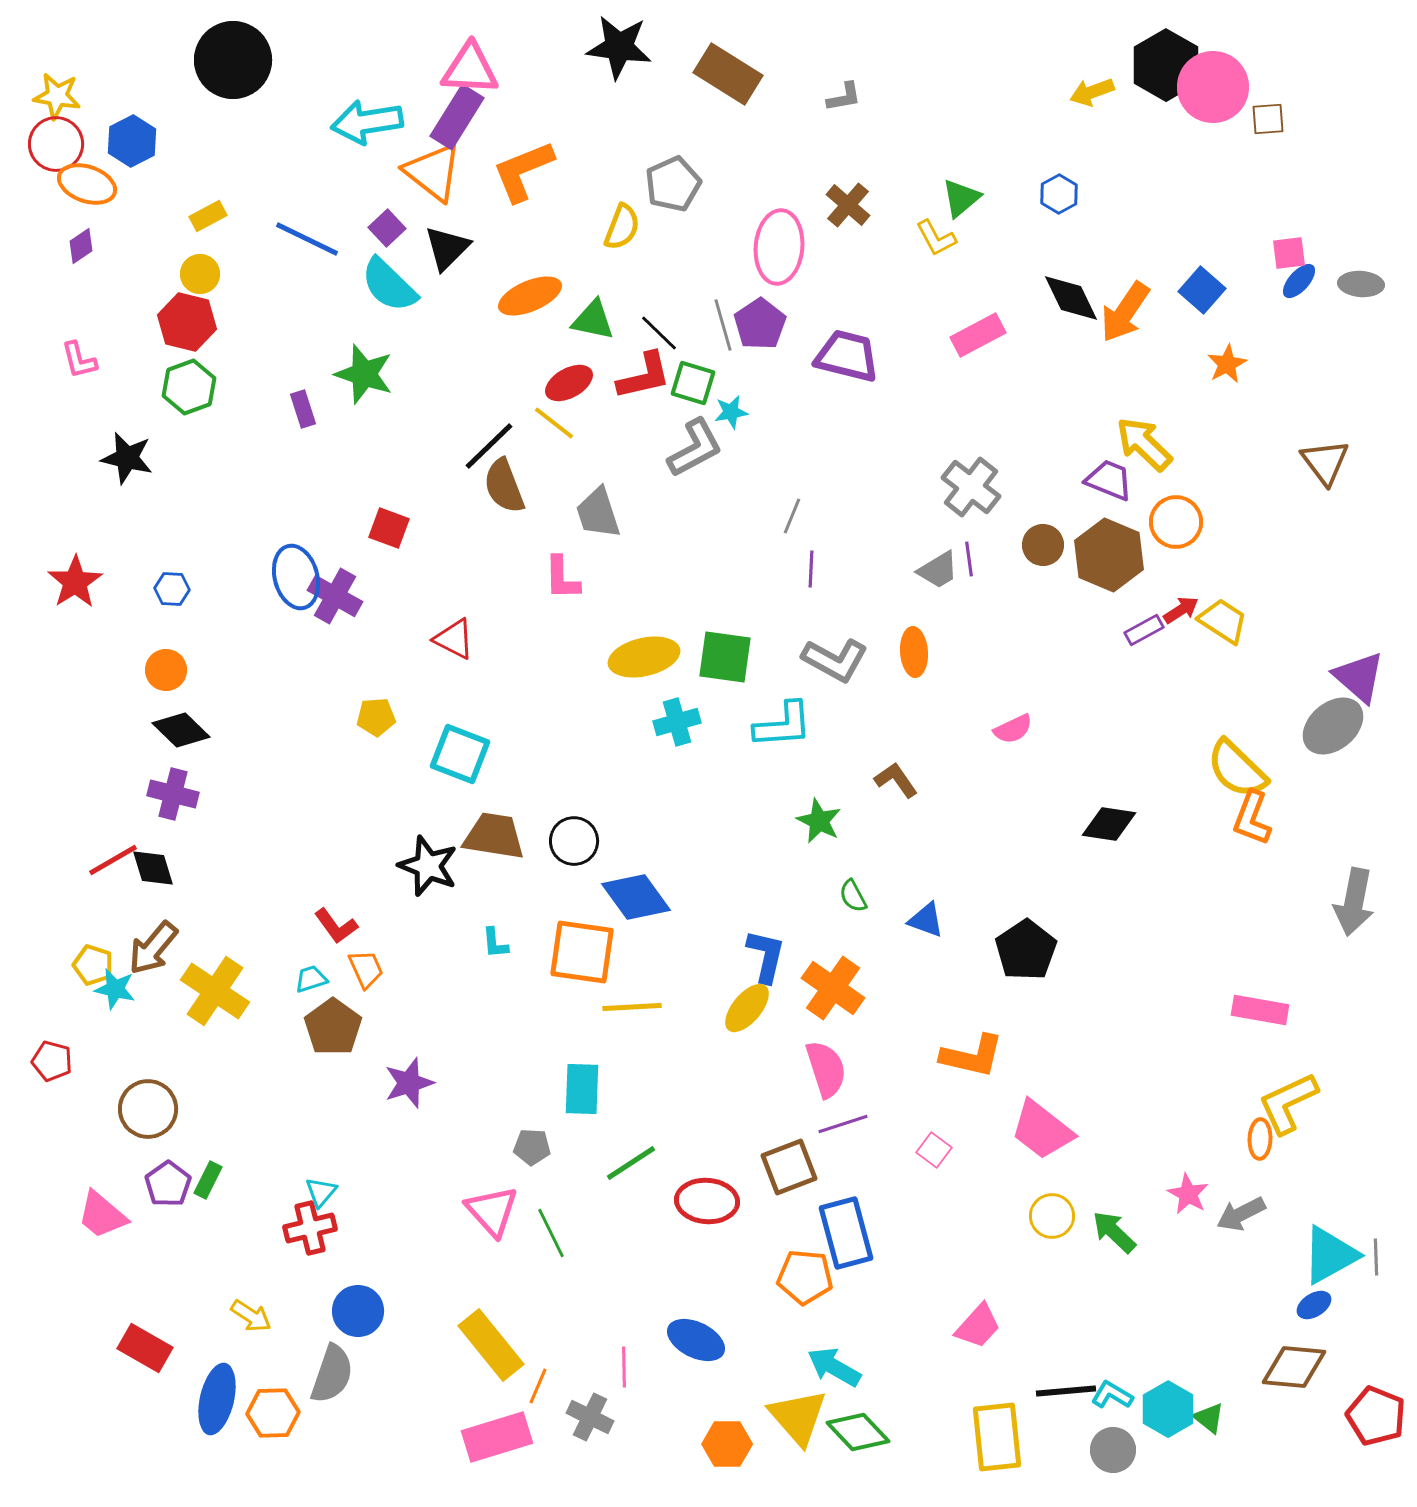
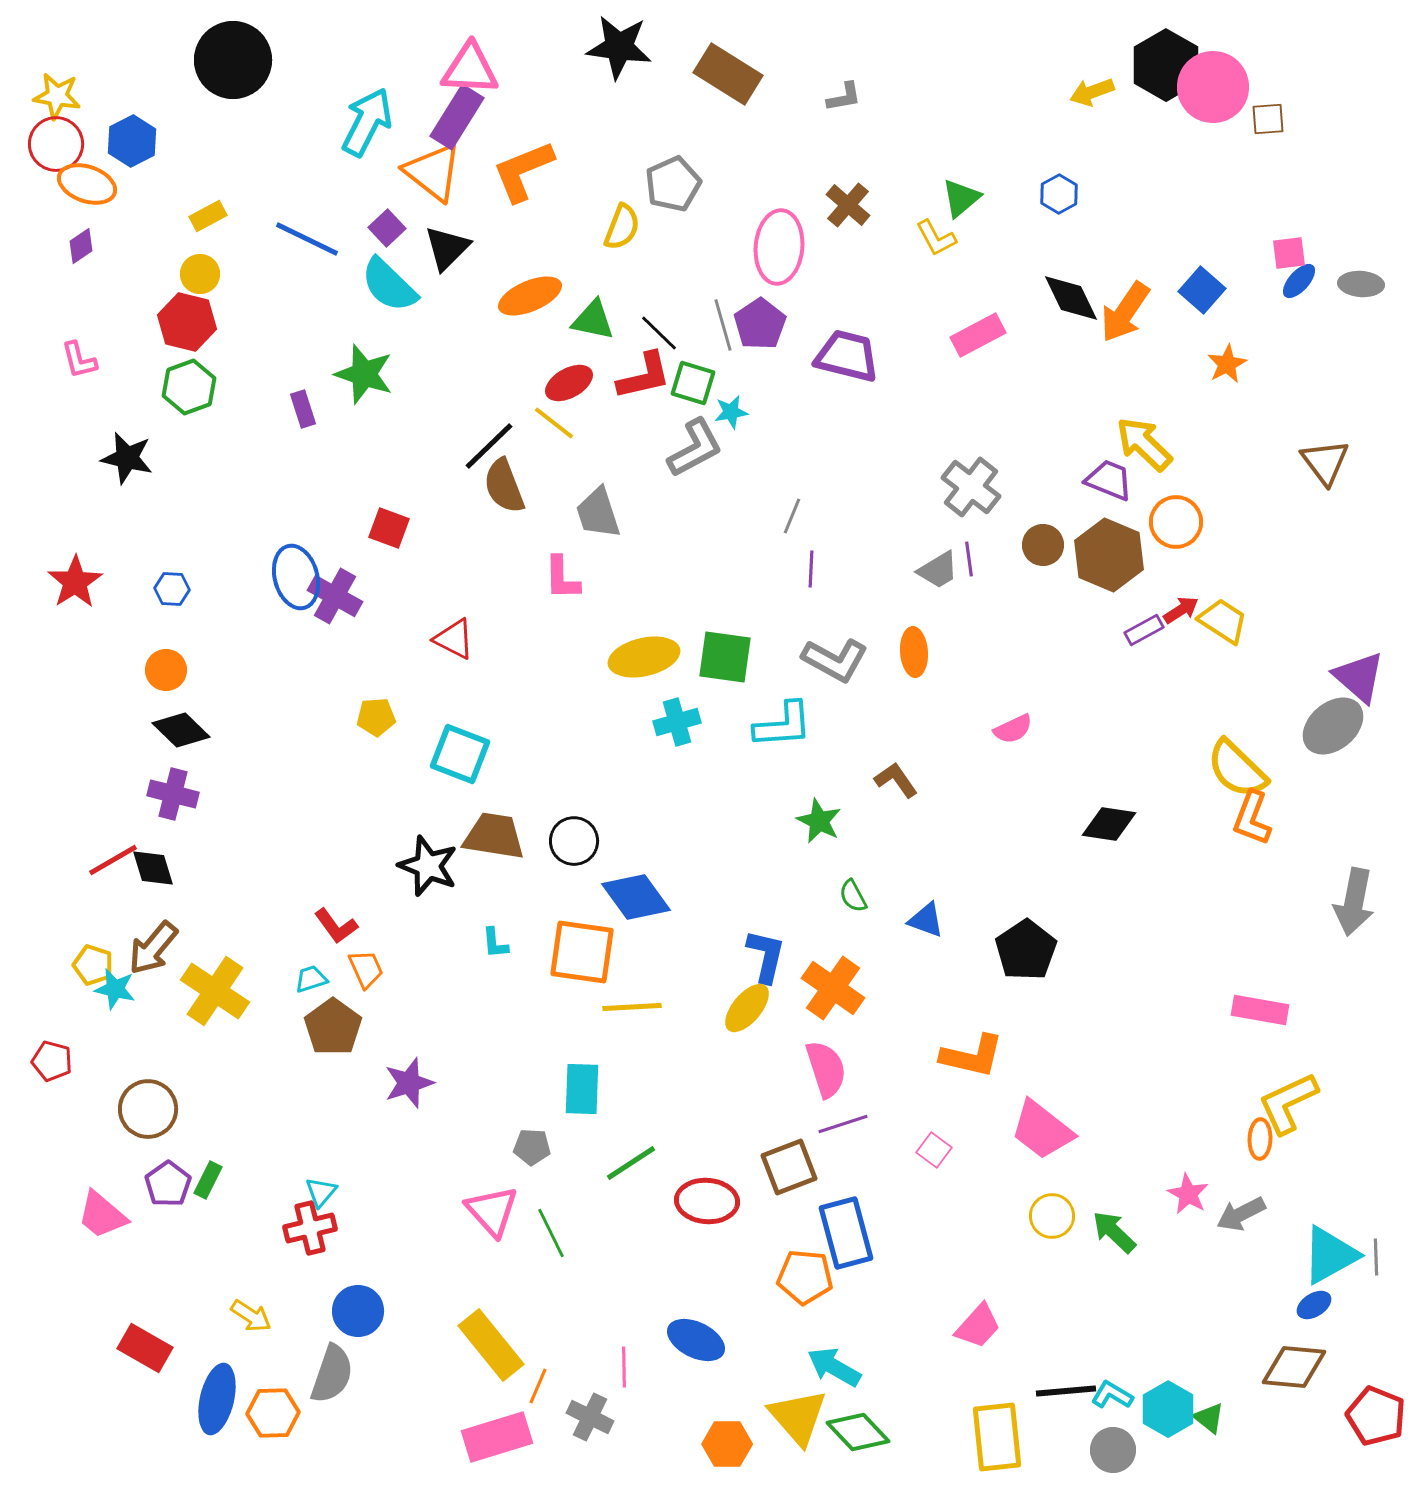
cyan arrow at (367, 122): rotated 126 degrees clockwise
